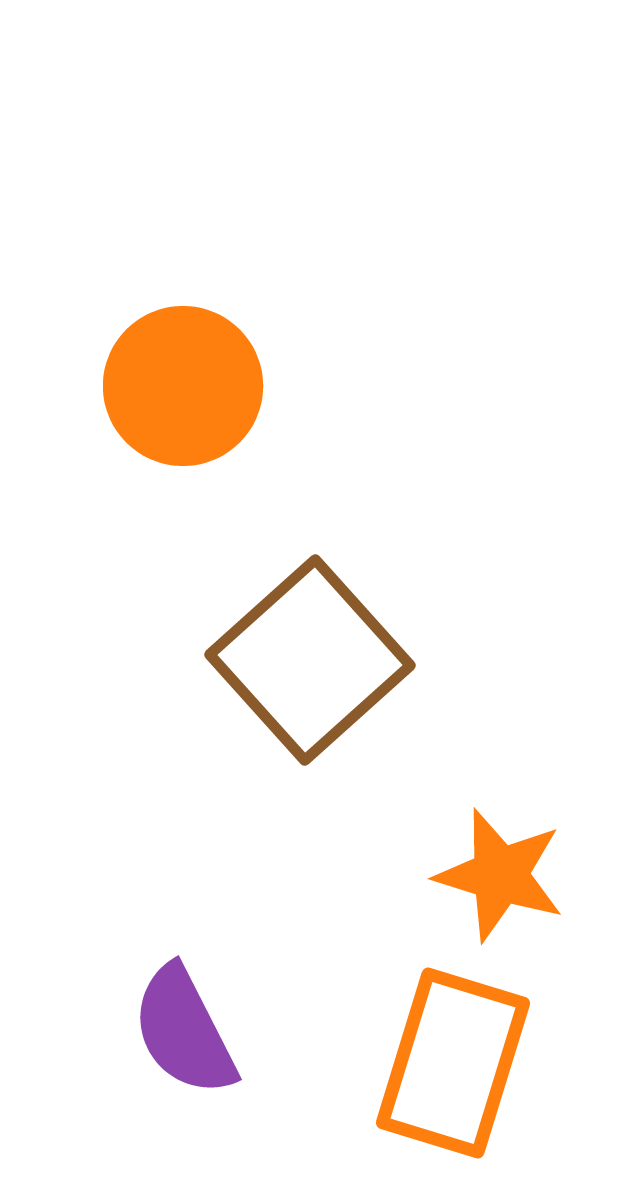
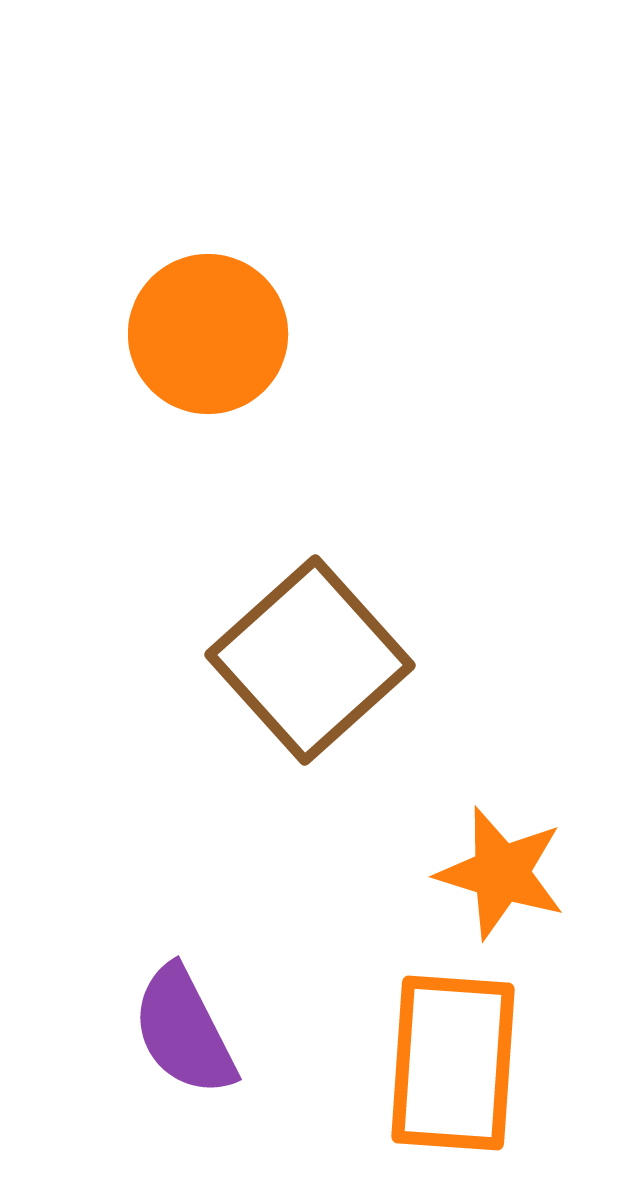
orange circle: moved 25 px right, 52 px up
orange star: moved 1 px right, 2 px up
orange rectangle: rotated 13 degrees counterclockwise
